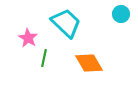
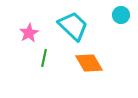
cyan circle: moved 1 px down
cyan trapezoid: moved 7 px right, 3 px down
pink star: moved 1 px right, 5 px up; rotated 12 degrees clockwise
